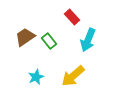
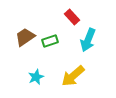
green rectangle: moved 1 px right; rotated 70 degrees counterclockwise
